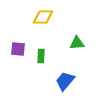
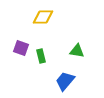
green triangle: moved 8 px down; rotated 14 degrees clockwise
purple square: moved 3 px right, 1 px up; rotated 14 degrees clockwise
green rectangle: rotated 16 degrees counterclockwise
